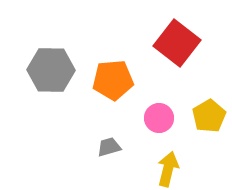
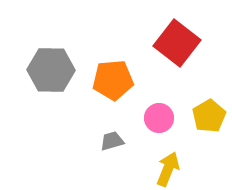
gray trapezoid: moved 3 px right, 6 px up
yellow arrow: rotated 8 degrees clockwise
